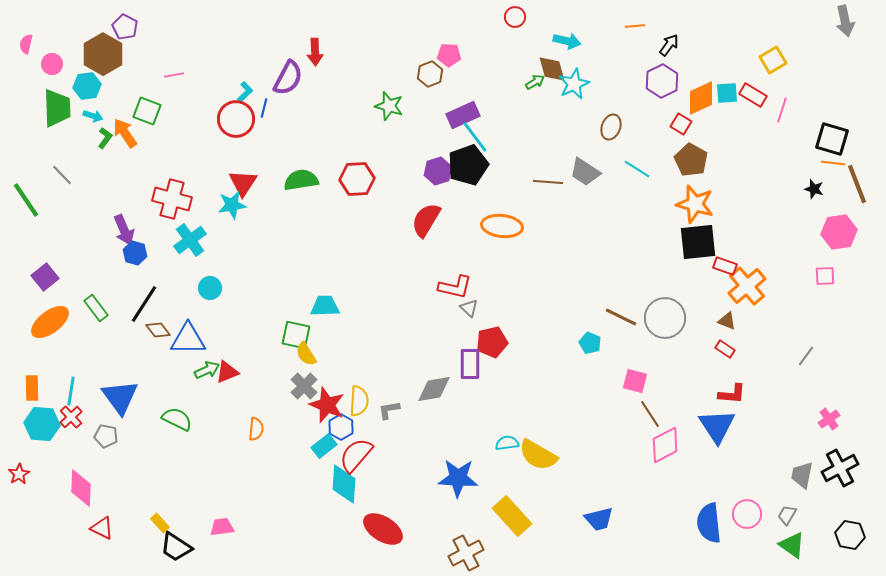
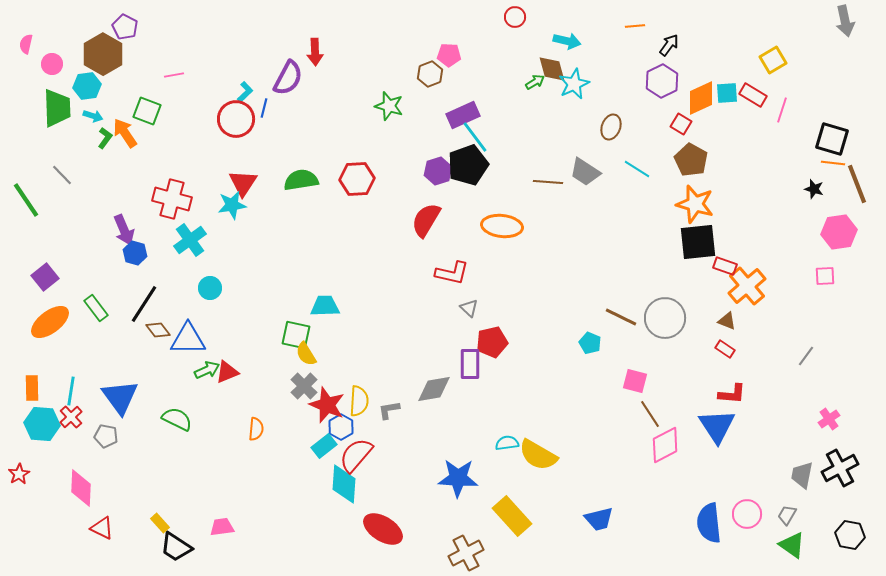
red L-shape at (455, 287): moved 3 px left, 14 px up
